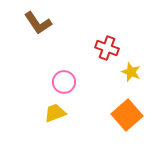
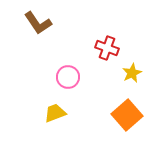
yellow star: moved 1 px right, 1 px down; rotated 24 degrees clockwise
pink circle: moved 4 px right, 5 px up
